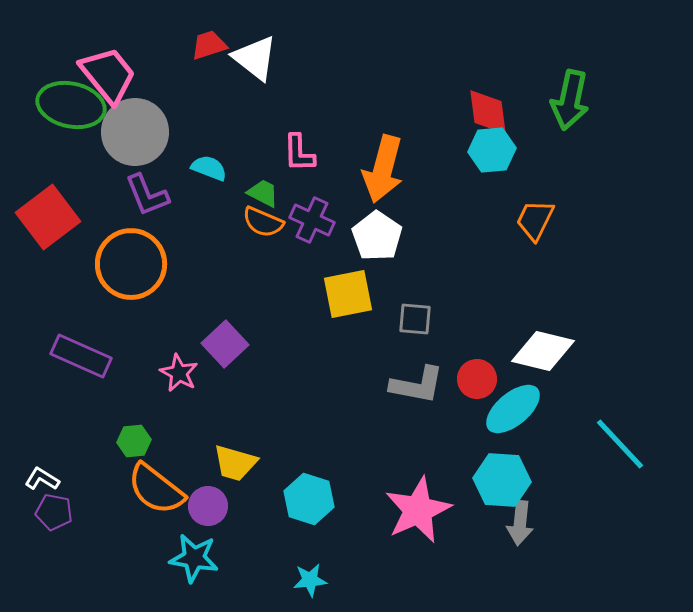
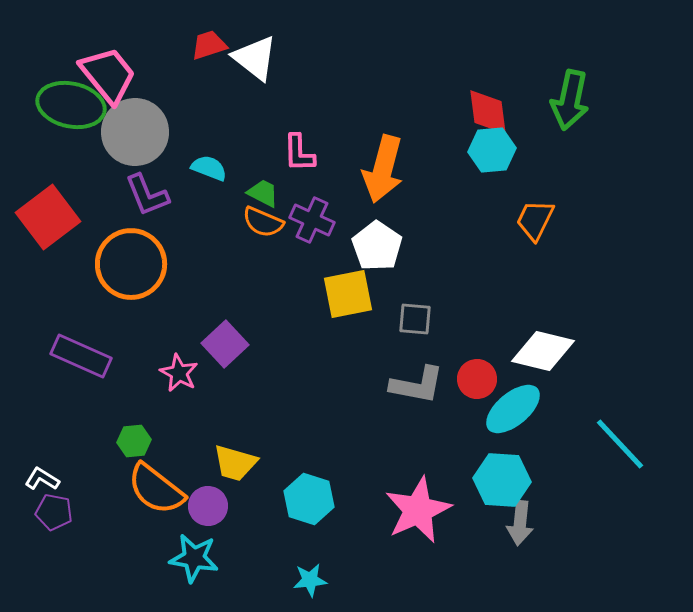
white pentagon at (377, 236): moved 10 px down
